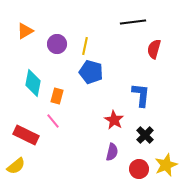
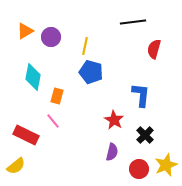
purple circle: moved 6 px left, 7 px up
cyan diamond: moved 6 px up
